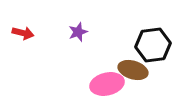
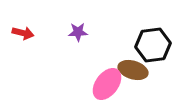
purple star: rotated 18 degrees clockwise
pink ellipse: rotated 40 degrees counterclockwise
